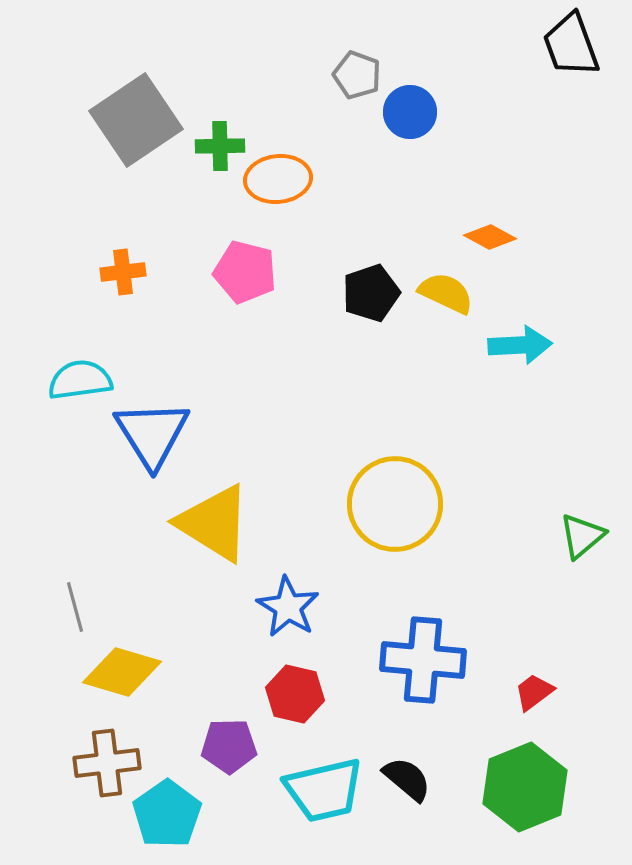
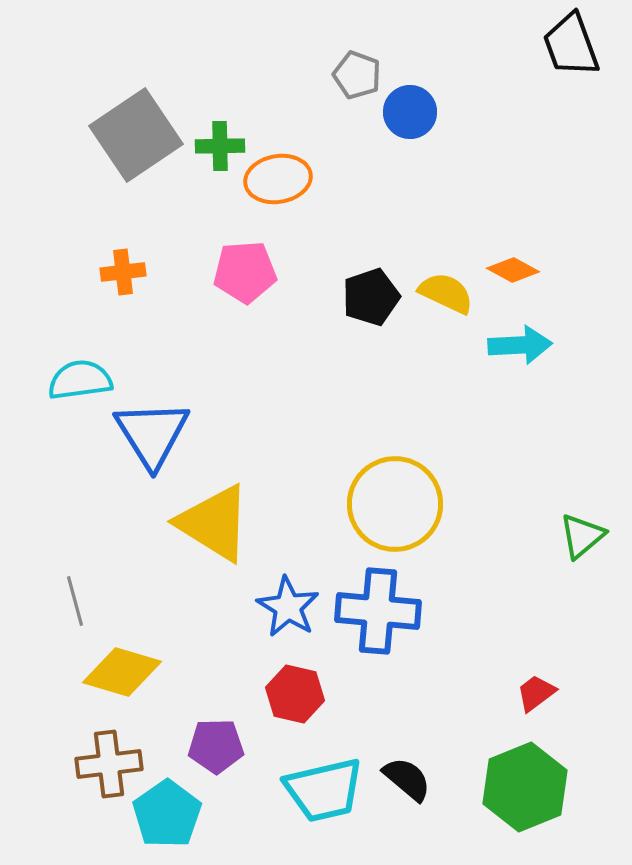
gray square: moved 15 px down
orange ellipse: rotated 4 degrees counterclockwise
orange diamond: moved 23 px right, 33 px down
pink pentagon: rotated 18 degrees counterclockwise
black pentagon: moved 4 px down
gray line: moved 6 px up
blue cross: moved 45 px left, 49 px up
red trapezoid: moved 2 px right, 1 px down
purple pentagon: moved 13 px left
brown cross: moved 2 px right, 1 px down
